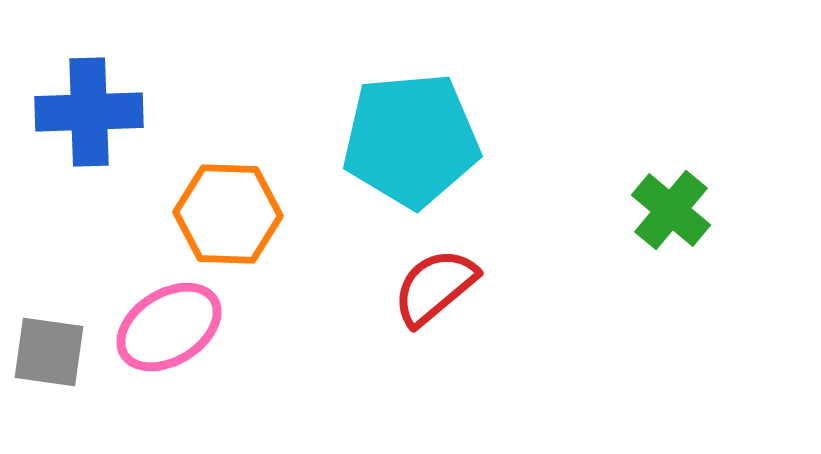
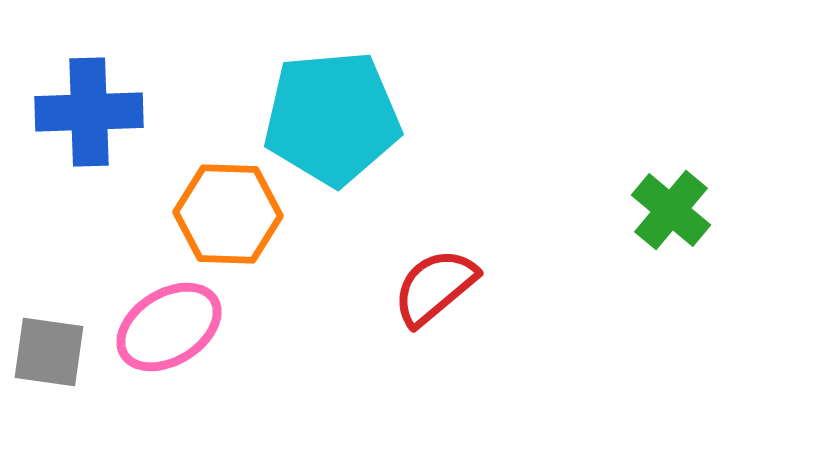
cyan pentagon: moved 79 px left, 22 px up
